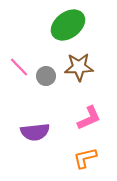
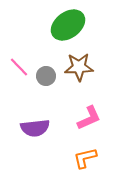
purple semicircle: moved 4 px up
